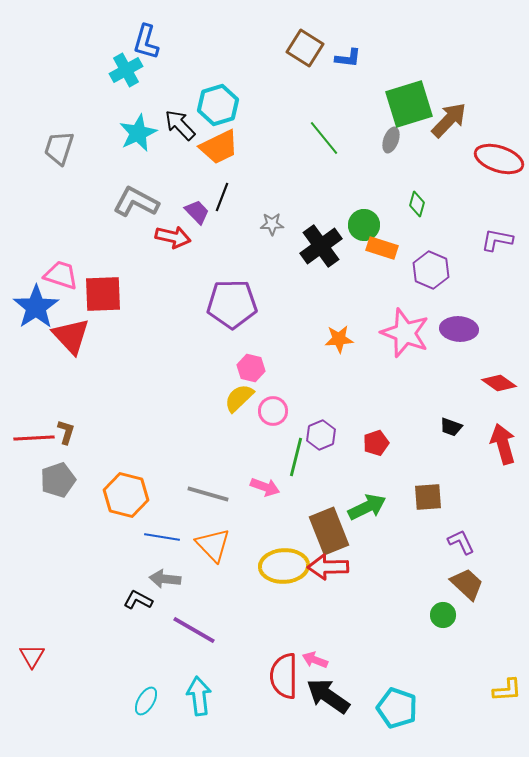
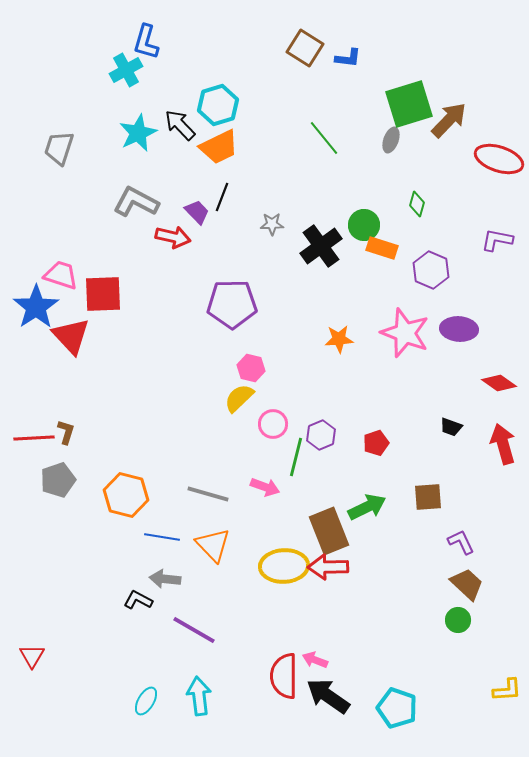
pink circle at (273, 411): moved 13 px down
green circle at (443, 615): moved 15 px right, 5 px down
